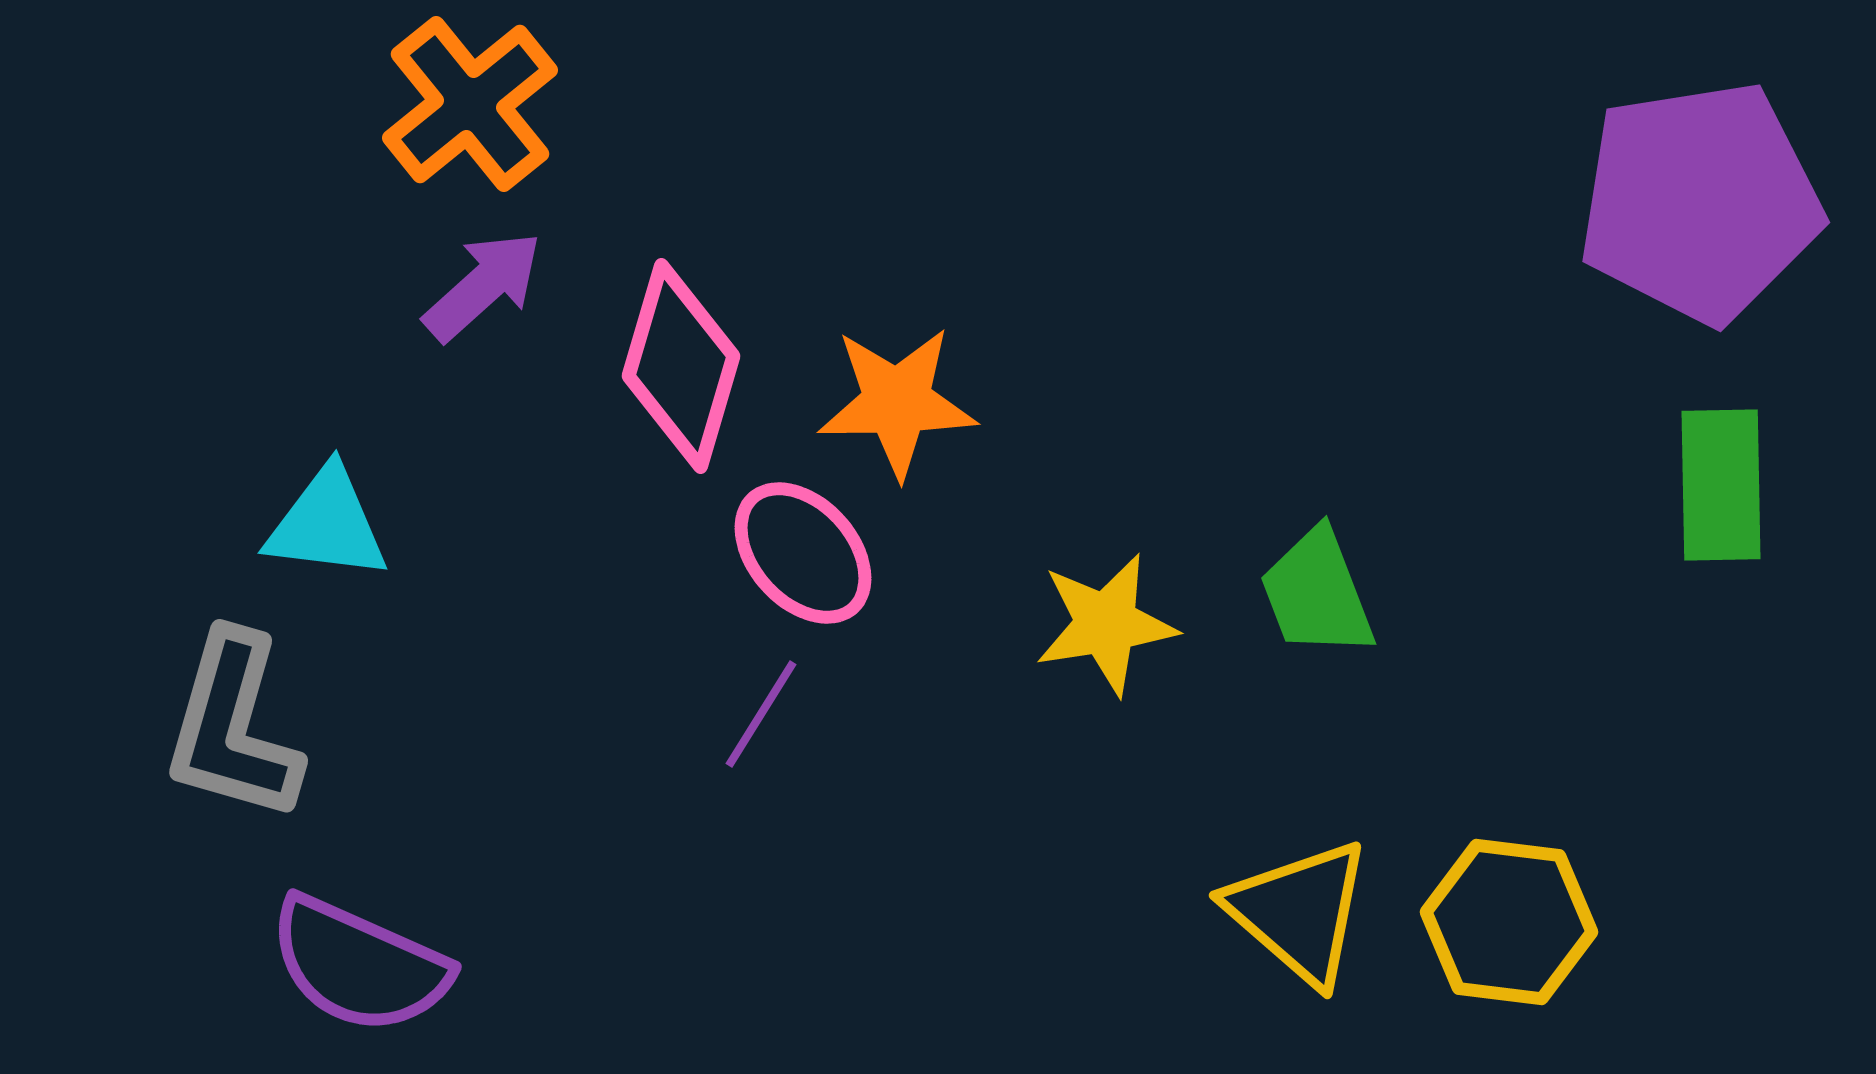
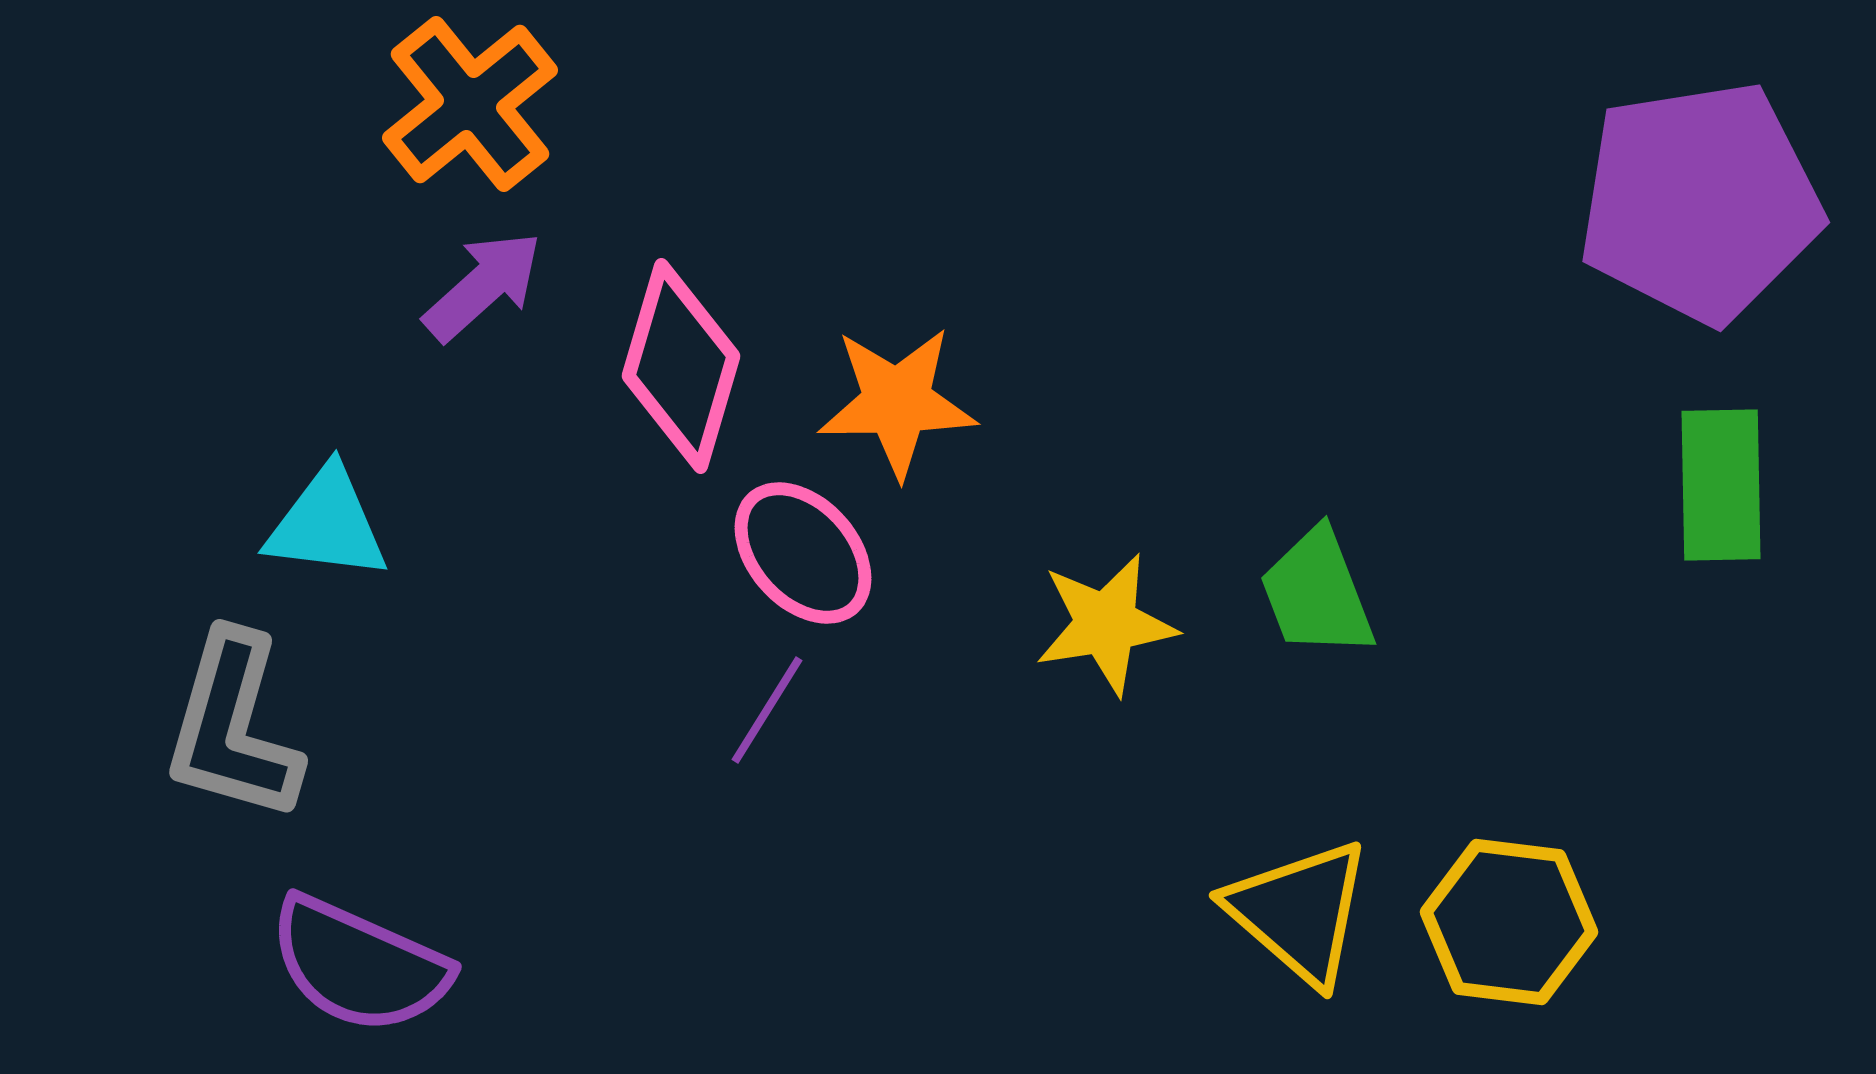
purple line: moved 6 px right, 4 px up
